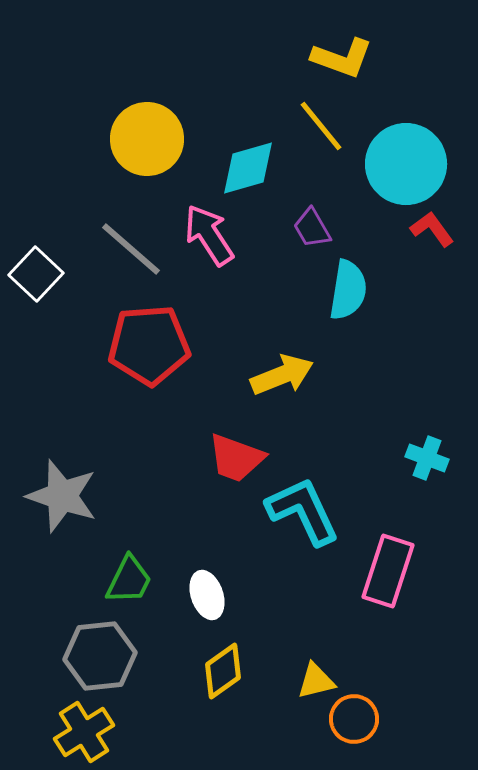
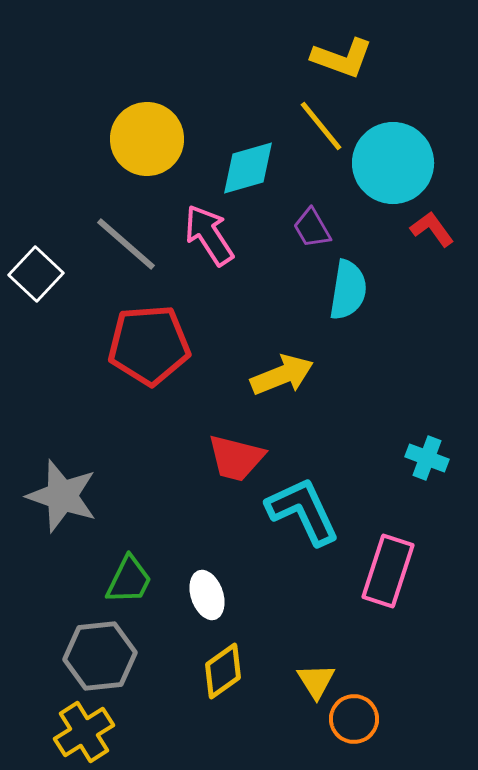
cyan circle: moved 13 px left, 1 px up
gray line: moved 5 px left, 5 px up
red trapezoid: rotated 6 degrees counterclockwise
yellow triangle: rotated 48 degrees counterclockwise
